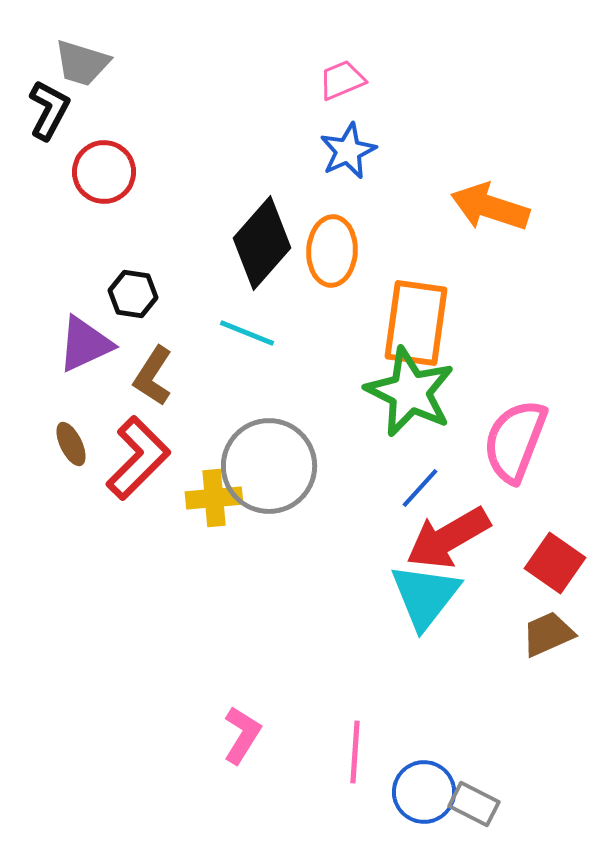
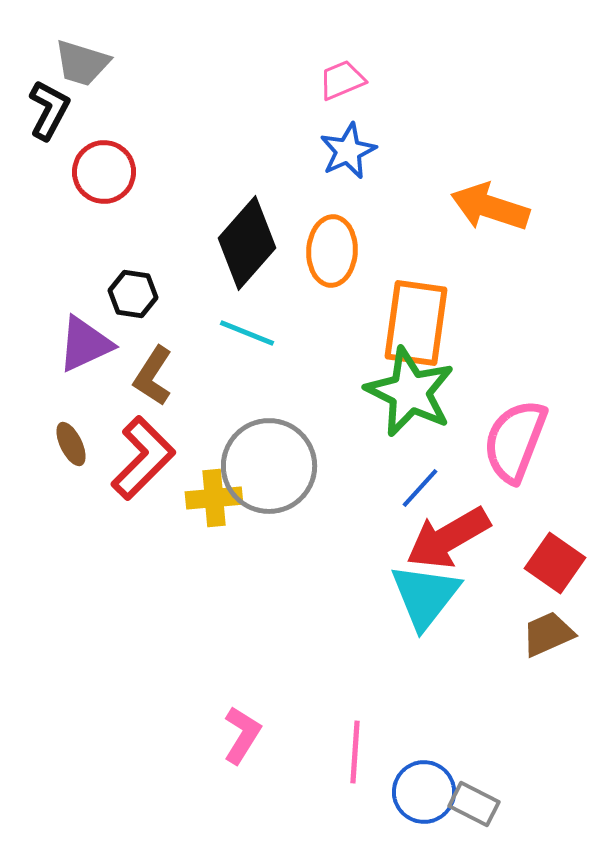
black diamond: moved 15 px left
red L-shape: moved 5 px right
